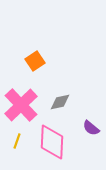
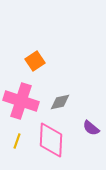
pink cross: moved 4 px up; rotated 28 degrees counterclockwise
pink diamond: moved 1 px left, 2 px up
